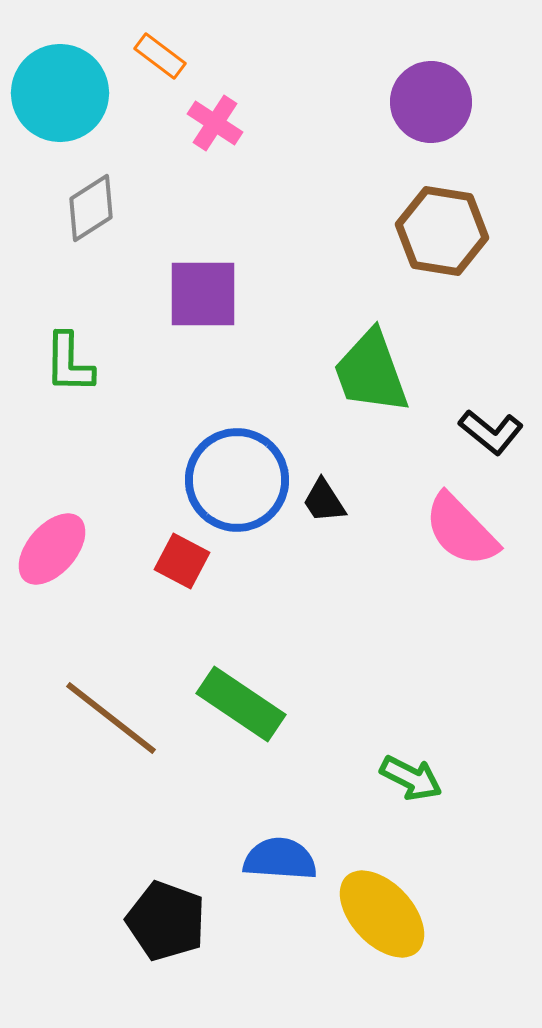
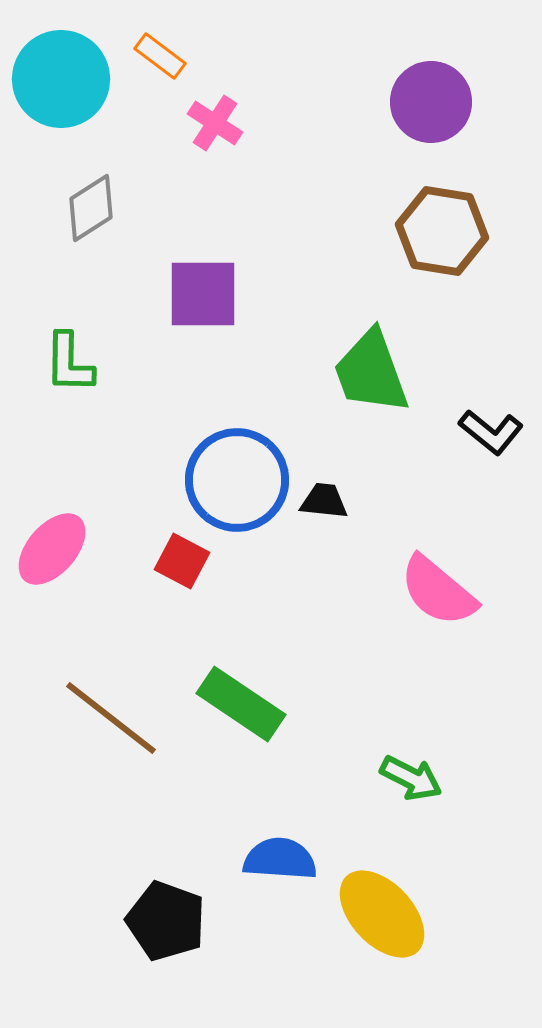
cyan circle: moved 1 px right, 14 px up
black trapezoid: rotated 129 degrees clockwise
pink semicircle: moved 23 px left, 61 px down; rotated 6 degrees counterclockwise
